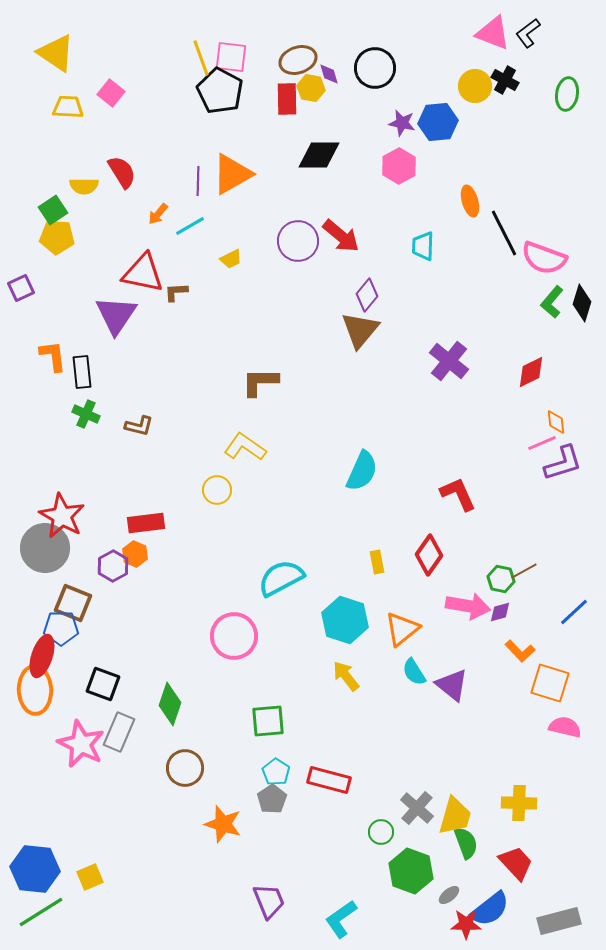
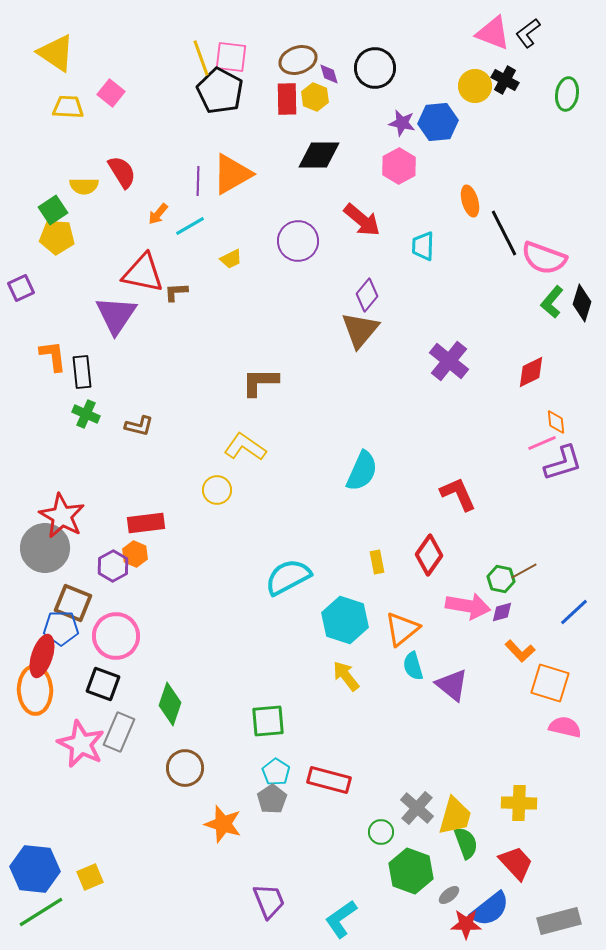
yellow hexagon at (311, 88): moved 4 px right, 9 px down; rotated 12 degrees clockwise
red arrow at (341, 236): moved 21 px right, 16 px up
cyan semicircle at (281, 578): moved 7 px right, 1 px up
purple diamond at (500, 612): moved 2 px right
pink circle at (234, 636): moved 118 px left
cyan semicircle at (414, 672): moved 1 px left, 6 px up; rotated 16 degrees clockwise
